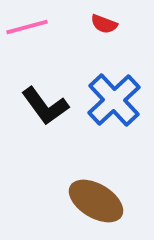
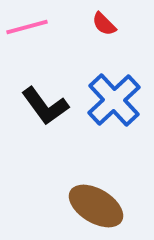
red semicircle: rotated 24 degrees clockwise
brown ellipse: moved 5 px down
